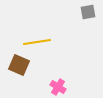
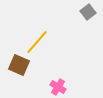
gray square: rotated 28 degrees counterclockwise
yellow line: rotated 40 degrees counterclockwise
